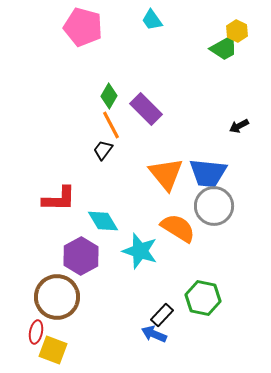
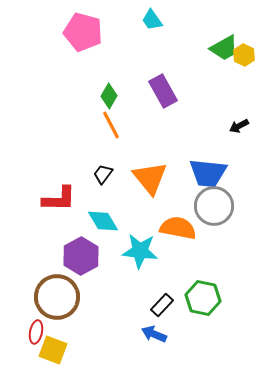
pink pentagon: moved 5 px down
yellow hexagon: moved 7 px right, 24 px down
purple rectangle: moved 17 px right, 18 px up; rotated 16 degrees clockwise
black trapezoid: moved 24 px down
orange triangle: moved 16 px left, 4 px down
orange semicircle: rotated 21 degrees counterclockwise
cyan star: rotated 12 degrees counterclockwise
black rectangle: moved 10 px up
